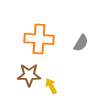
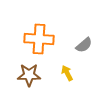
gray semicircle: moved 3 px right, 2 px down; rotated 18 degrees clockwise
yellow arrow: moved 16 px right, 13 px up
